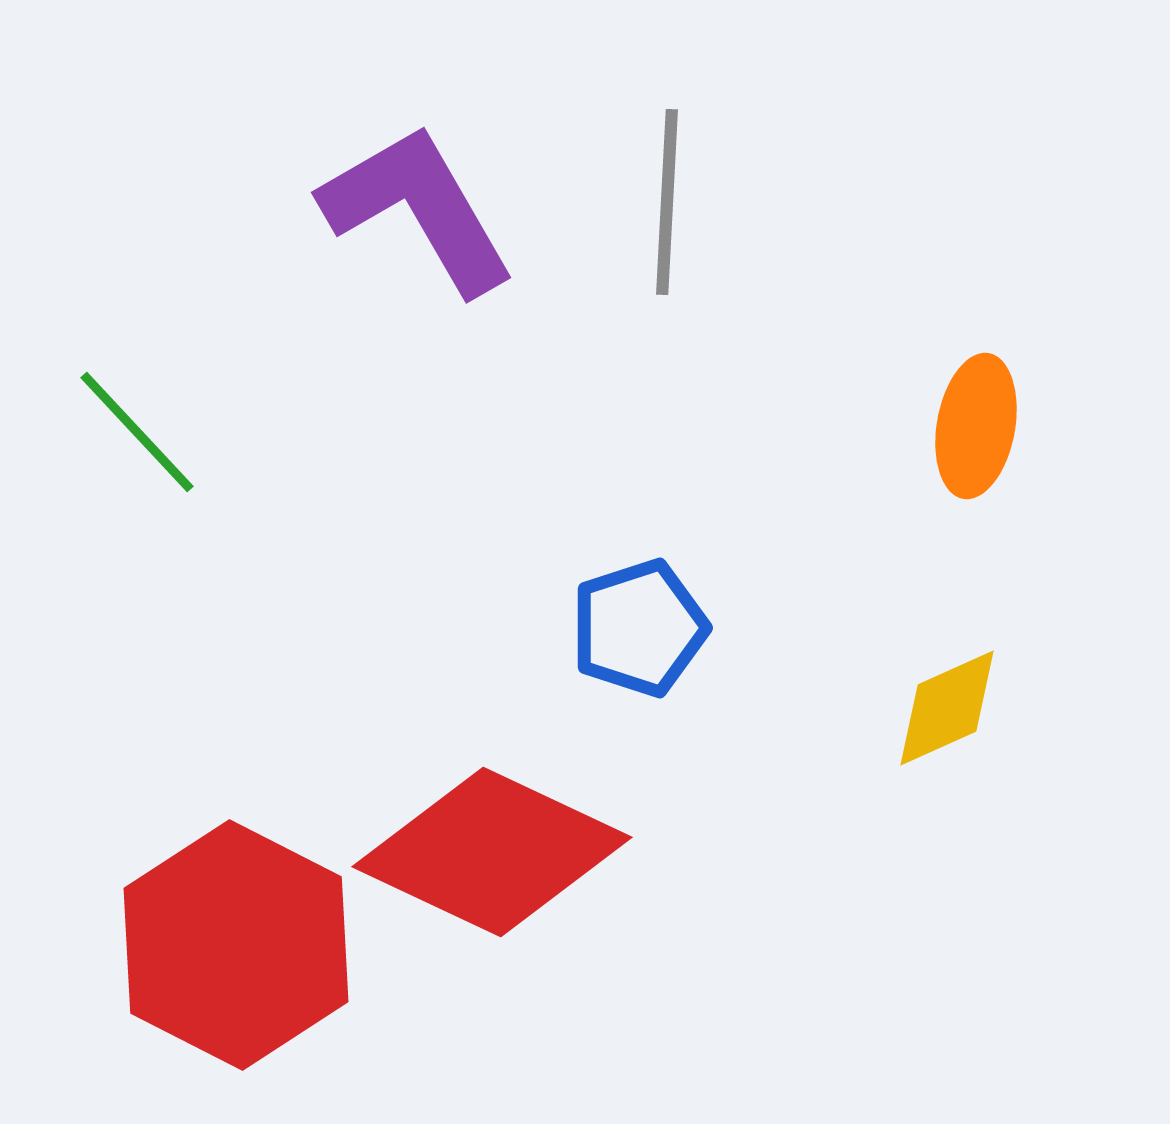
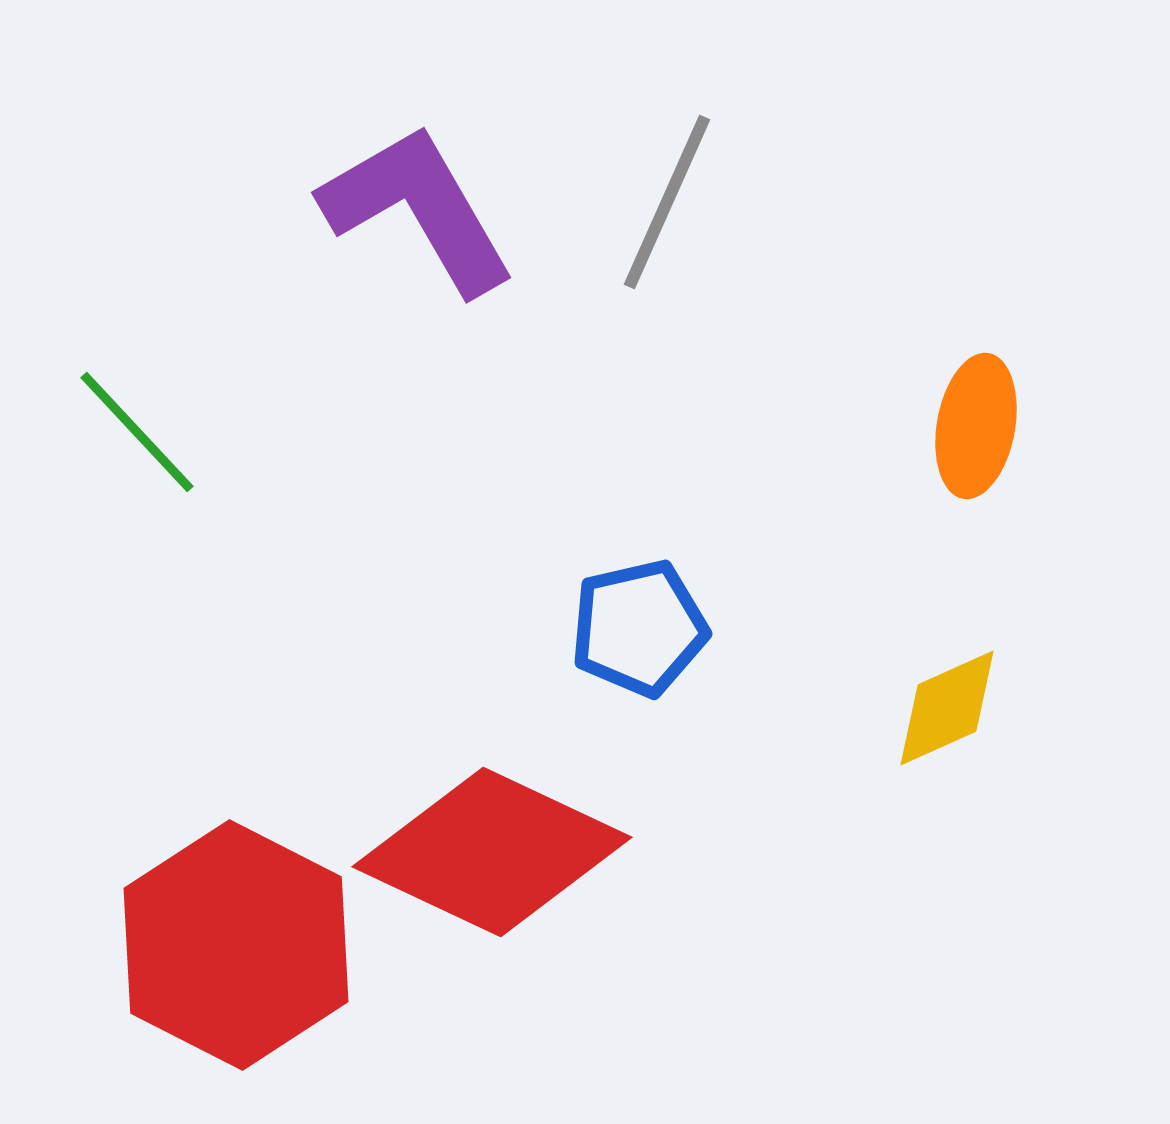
gray line: rotated 21 degrees clockwise
blue pentagon: rotated 5 degrees clockwise
